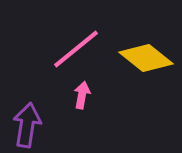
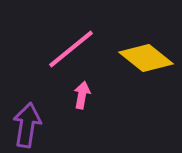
pink line: moved 5 px left
